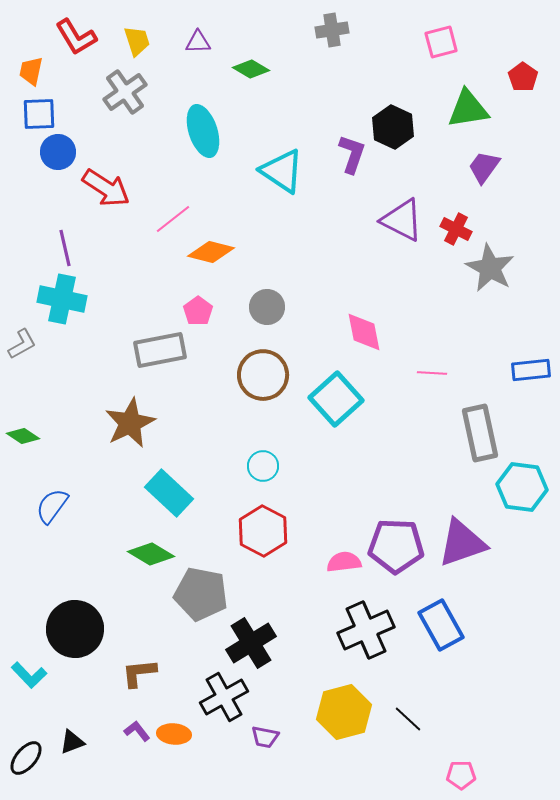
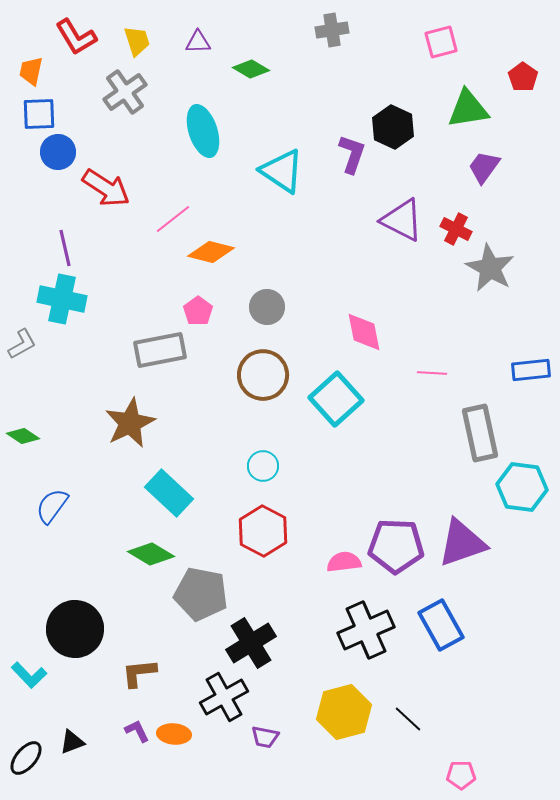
purple L-shape at (137, 731): rotated 12 degrees clockwise
